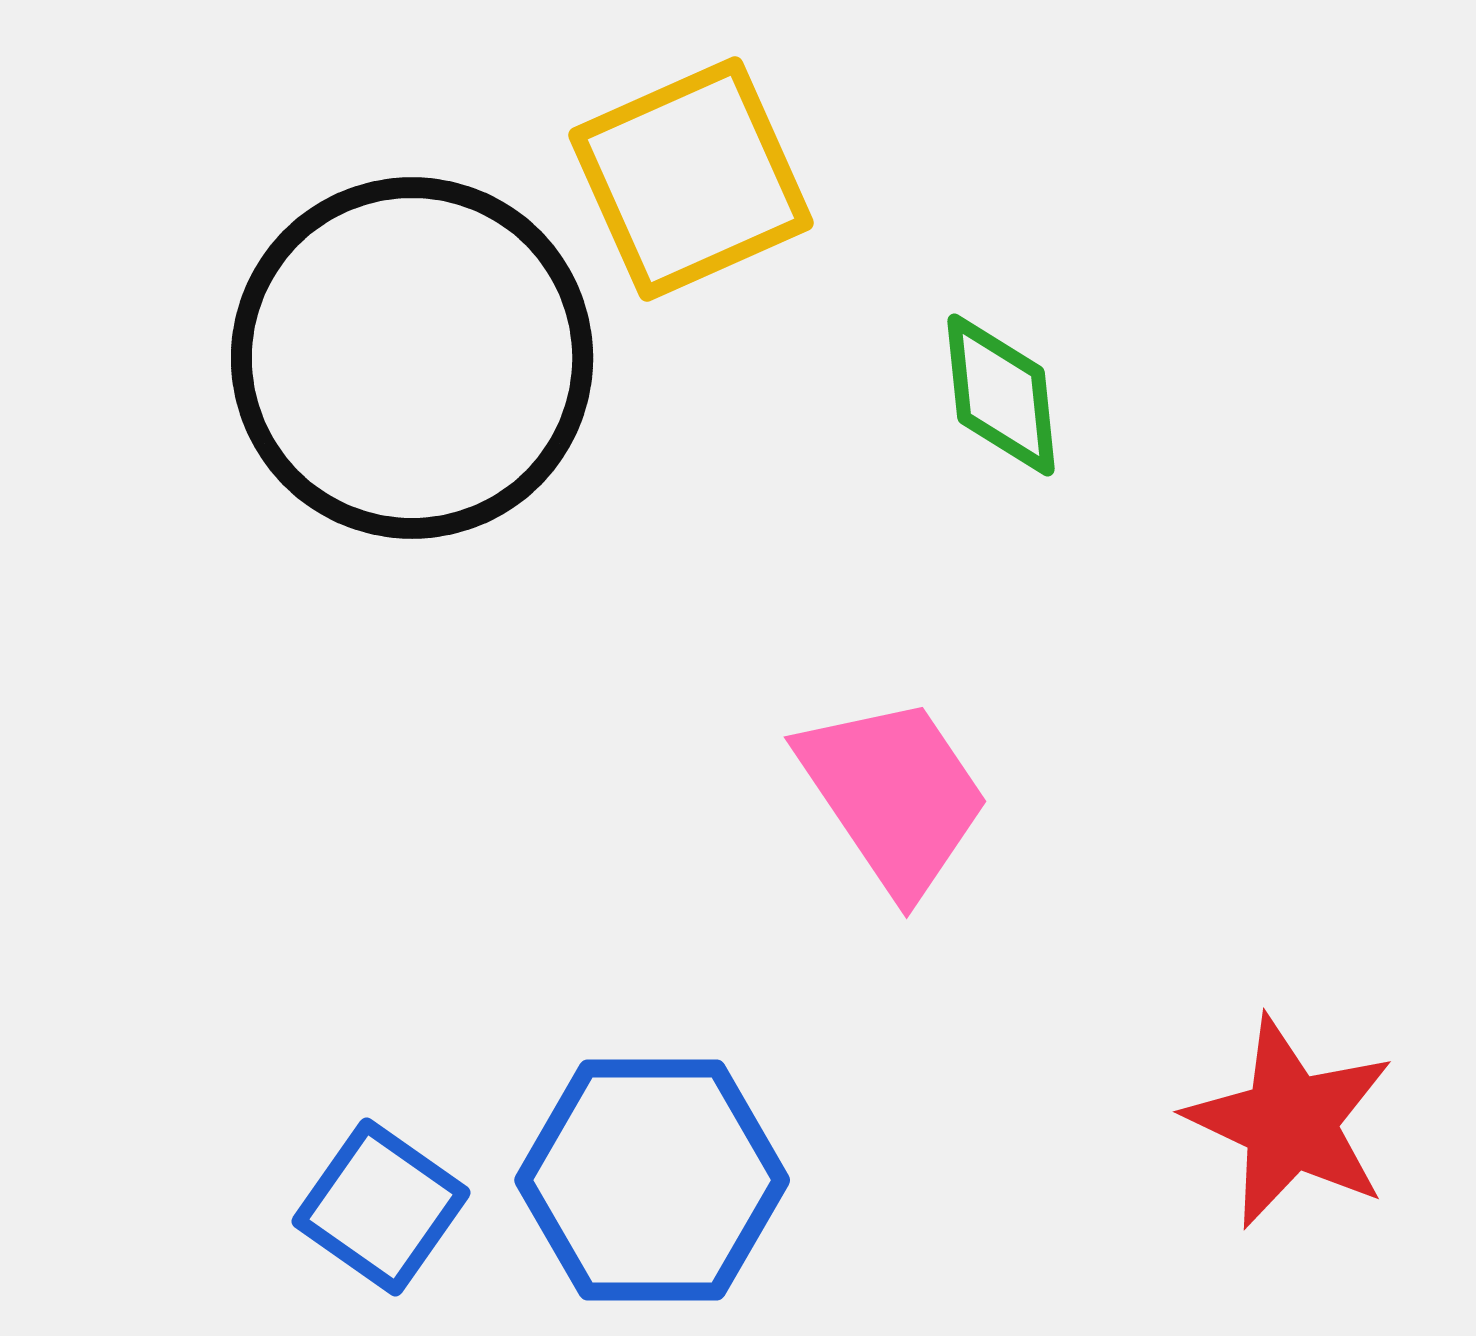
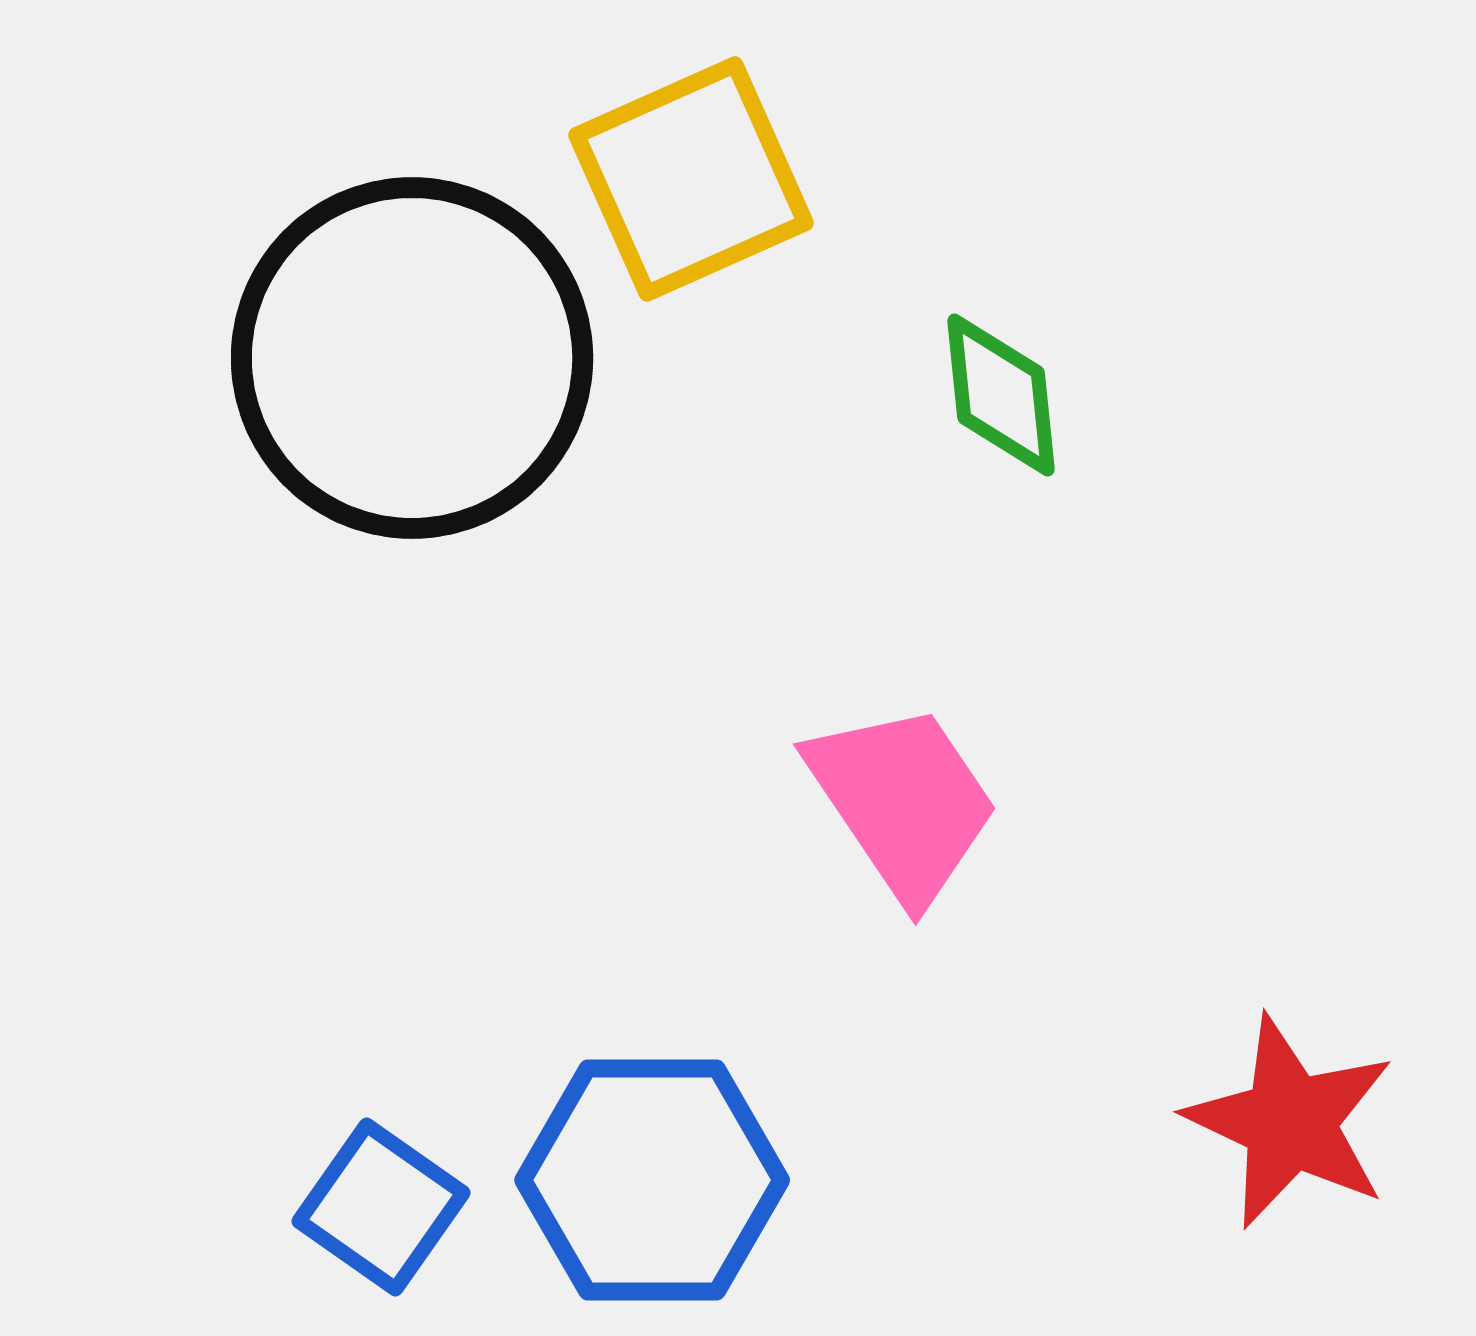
pink trapezoid: moved 9 px right, 7 px down
